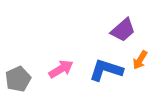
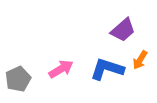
blue L-shape: moved 1 px right, 1 px up
